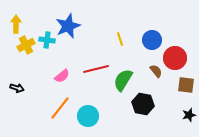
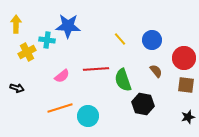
blue star: rotated 25 degrees clockwise
yellow line: rotated 24 degrees counterclockwise
yellow cross: moved 1 px right, 7 px down
red circle: moved 9 px right
red line: rotated 10 degrees clockwise
green semicircle: rotated 50 degrees counterclockwise
orange line: rotated 35 degrees clockwise
black star: moved 1 px left, 2 px down
